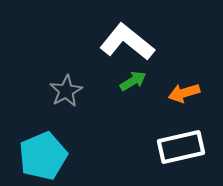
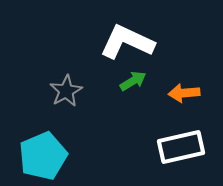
white L-shape: rotated 14 degrees counterclockwise
orange arrow: rotated 12 degrees clockwise
